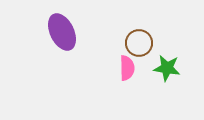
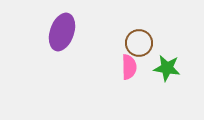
purple ellipse: rotated 45 degrees clockwise
pink semicircle: moved 2 px right, 1 px up
